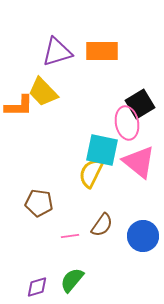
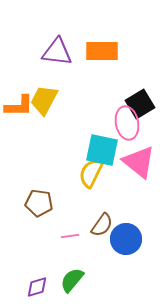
purple triangle: rotated 24 degrees clockwise
yellow trapezoid: moved 1 px right, 8 px down; rotated 72 degrees clockwise
blue circle: moved 17 px left, 3 px down
